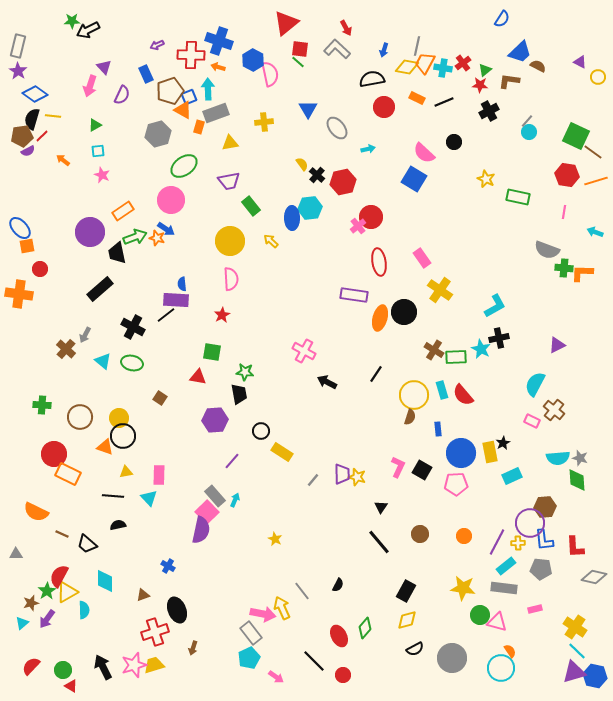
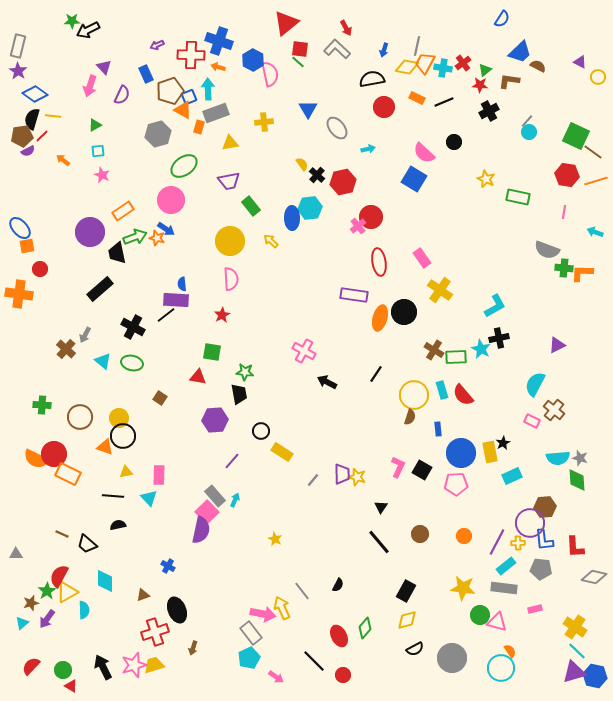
orange semicircle at (36, 512): moved 53 px up
